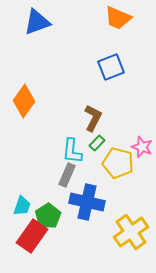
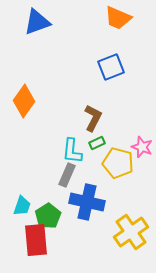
green rectangle: rotated 21 degrees clockwise
red rectangle: moved 4 px right, 4 px down; rotated 40 degrees counterclockwise
